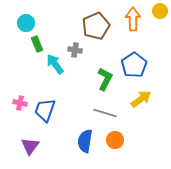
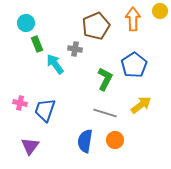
gray cross: moved 1 px up
yellow arrow: moved 6 px down
